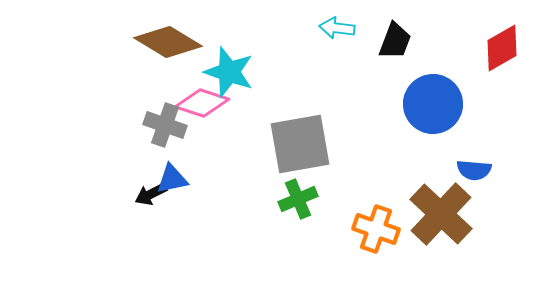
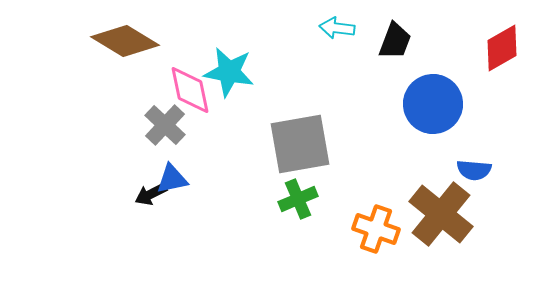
brown diamond: moved 43 px left, 1 px up
cyan star: rotated 9 degrees counterclockwise
pink diamond: moved 12 px left, 13 px up; rotated 60 degrees clockwise
gray cross: rotated 24 degrees clockwise
brown cross: rotated 4 degrees counterclockwise
